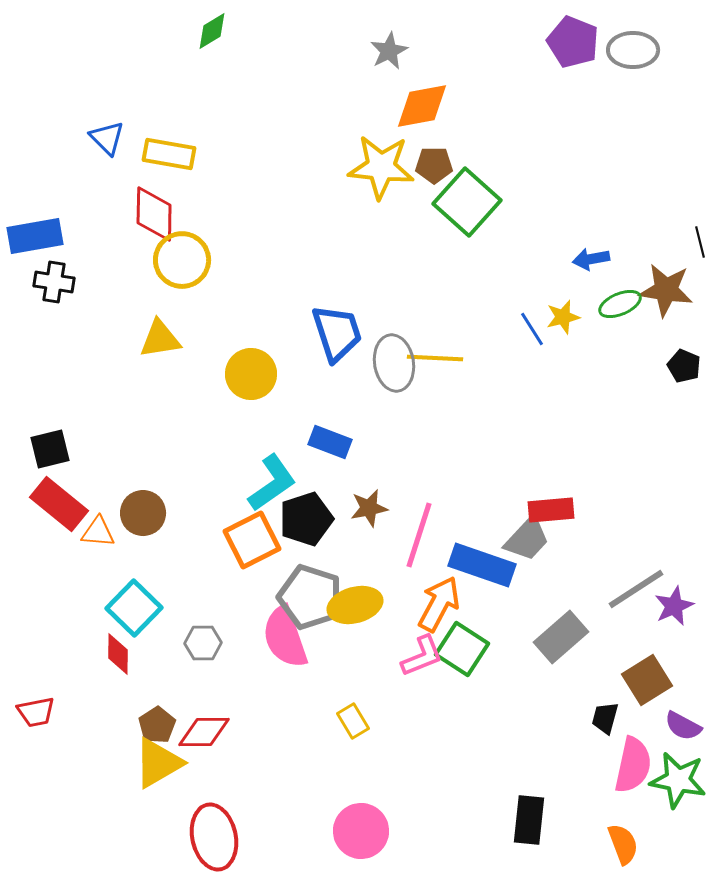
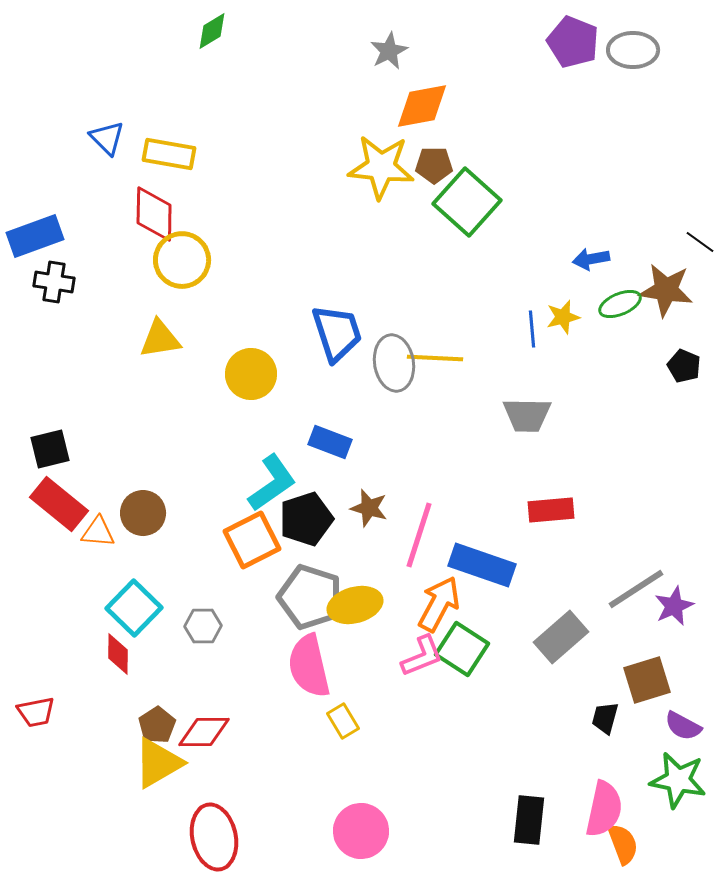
blue rectangle at (35, 236): rotated 10 degrees counterclockwise
black line at (700, 242): rotated 40 degrees counterclockwise
blue line at (532, 329): rotated 27 degrees clockwise
brown star at (369, 508): rotated 27 degrees clockwise
gray trapezoid at (527, 539): moved 124 px up; rotated 48 degrees clockwise
pink semicircle at (285, 637): moved 24 px right, 29 px down; rotated 6 degrees clockwise
gray hexagon at (203, 643): moved 17 px up
brown square at (647, 680): rotated 15 degrees clockwise
yellow rectangle at (353, 721): moved 10 px left
pink semicircle at (633, 765): moved 29 px left, 44 px down
